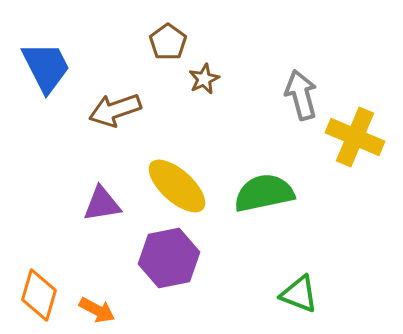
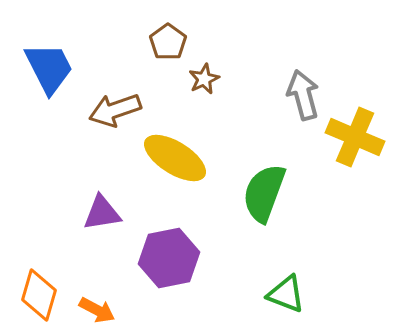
blue trapezoid: moved 3 px right, 1 px down
gray arrow: moved 2 px right
yellow ellipse: moved 2 px left, 28 px up; rotated 10 degrees counterclockwise
green semicircle: rotated 58 degrees counterclockwise
purple triangle: moved 9 px down
green triangle: moved 13 px left
